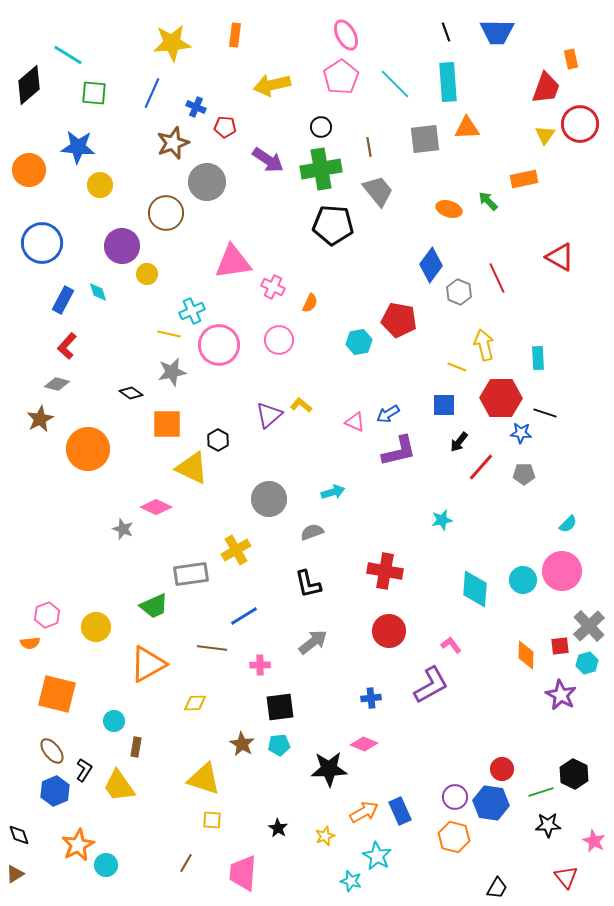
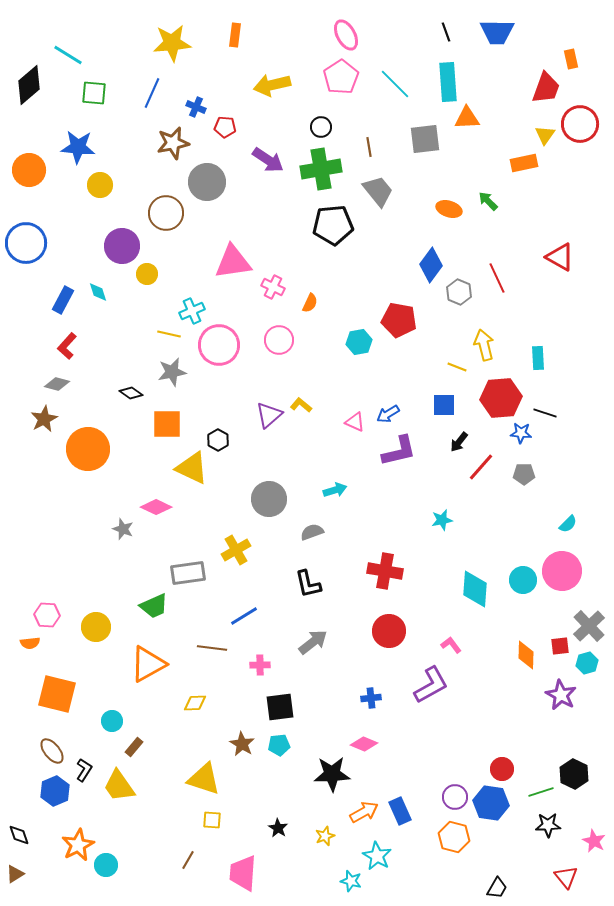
orange triangle at (467, 128): moved 10 px up
brown star at (173, 143): rotated 8 degrees clockwise
orange rectangle at (524, 179): moved 16 px up
black pentagon at (333, 225): rotated 9 degrees counterclockwise
blue circle at (42, 243): moved 16 px left
red hexagon at (501, 398): rotated 6 degrees counterclockwise
brown star at (40, 419): moved 4 px right
cyan arrow at (333, 492): moved 2 px right, 2 px up
gray rectangle at (191, 574): moved 3 px left, 1 px up
pink hexagon at (47, 615): rotated 25 degrees clockwise
cyan circle at (114, 721): moved 2 px left
brown rectangle at (136, 747): moved 2 px left; rotated 30 degrees clockwise
black star at (329, 769): moved 3 px right, 5 px down
brown line at (186, 863): moved 2 px right, 3 px up
